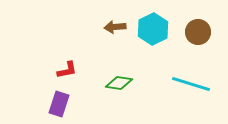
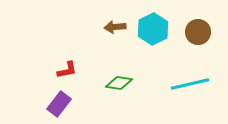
cyan line: moved 1 px left; rotated 30 degrees counterclockwise
purple rectangle: rotated 20 degrees clockwise
